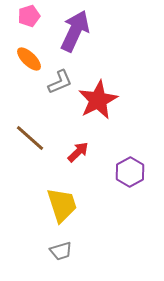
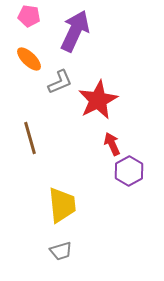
pink pentagon: rotated 25 degrees clockwise
brown line: rotated 32 degrees clockwise
red arrow: moved 34 px right, 8 px up; rotated 70 degrees counterclockwise
purple hexagon: moved 1 px left, 1 px up
yellow trapezoid: rotated 12 degrees clockwise
